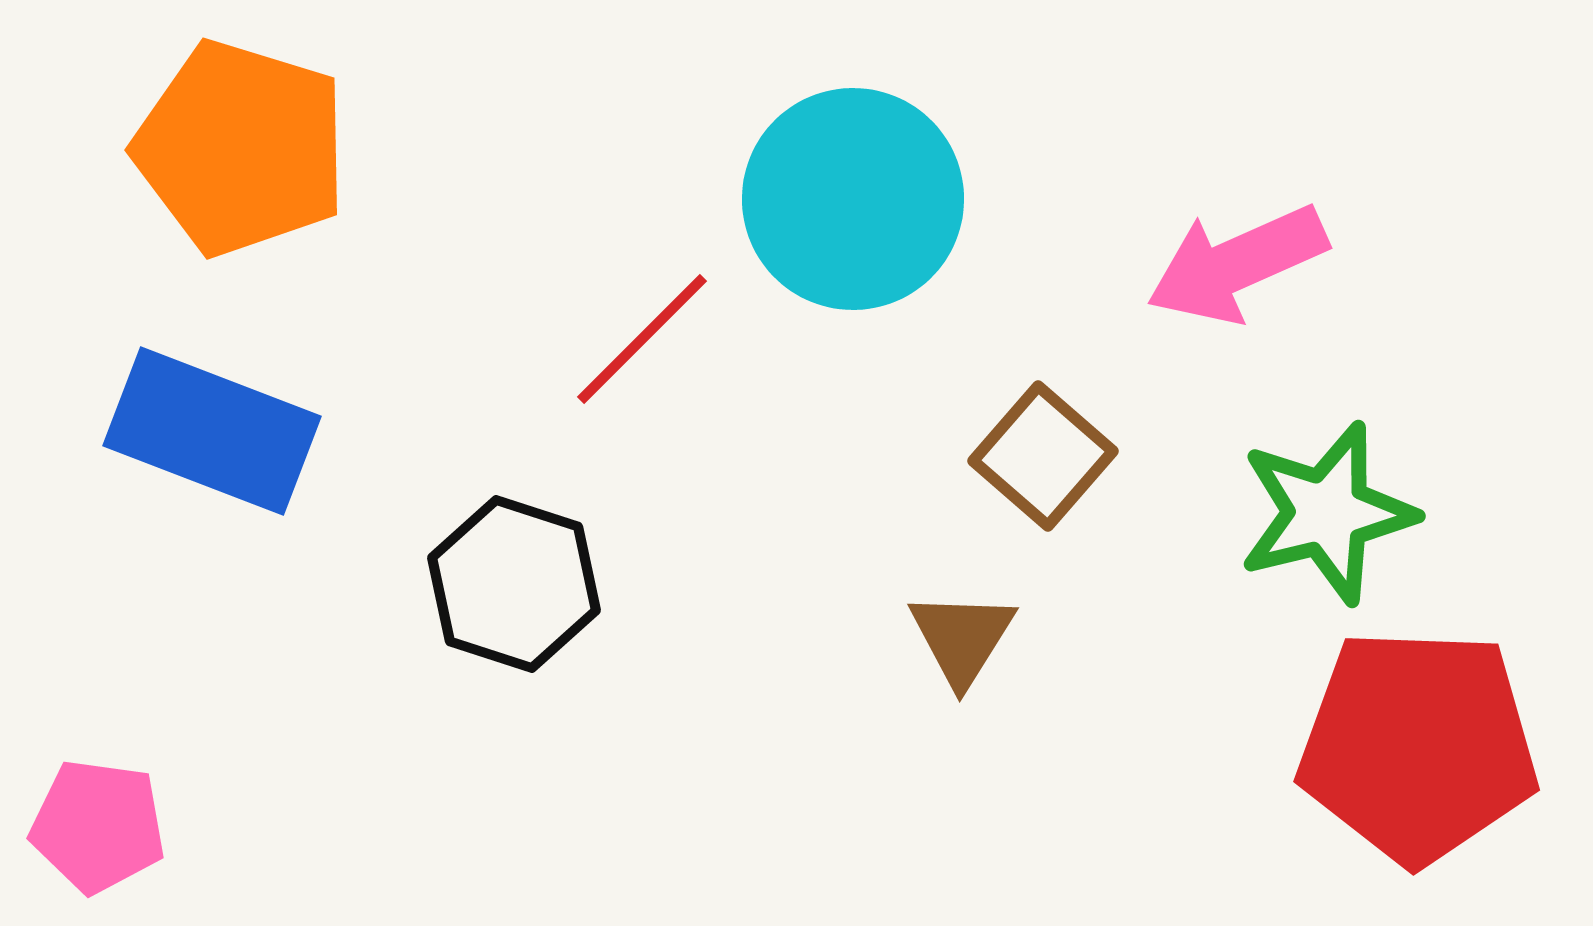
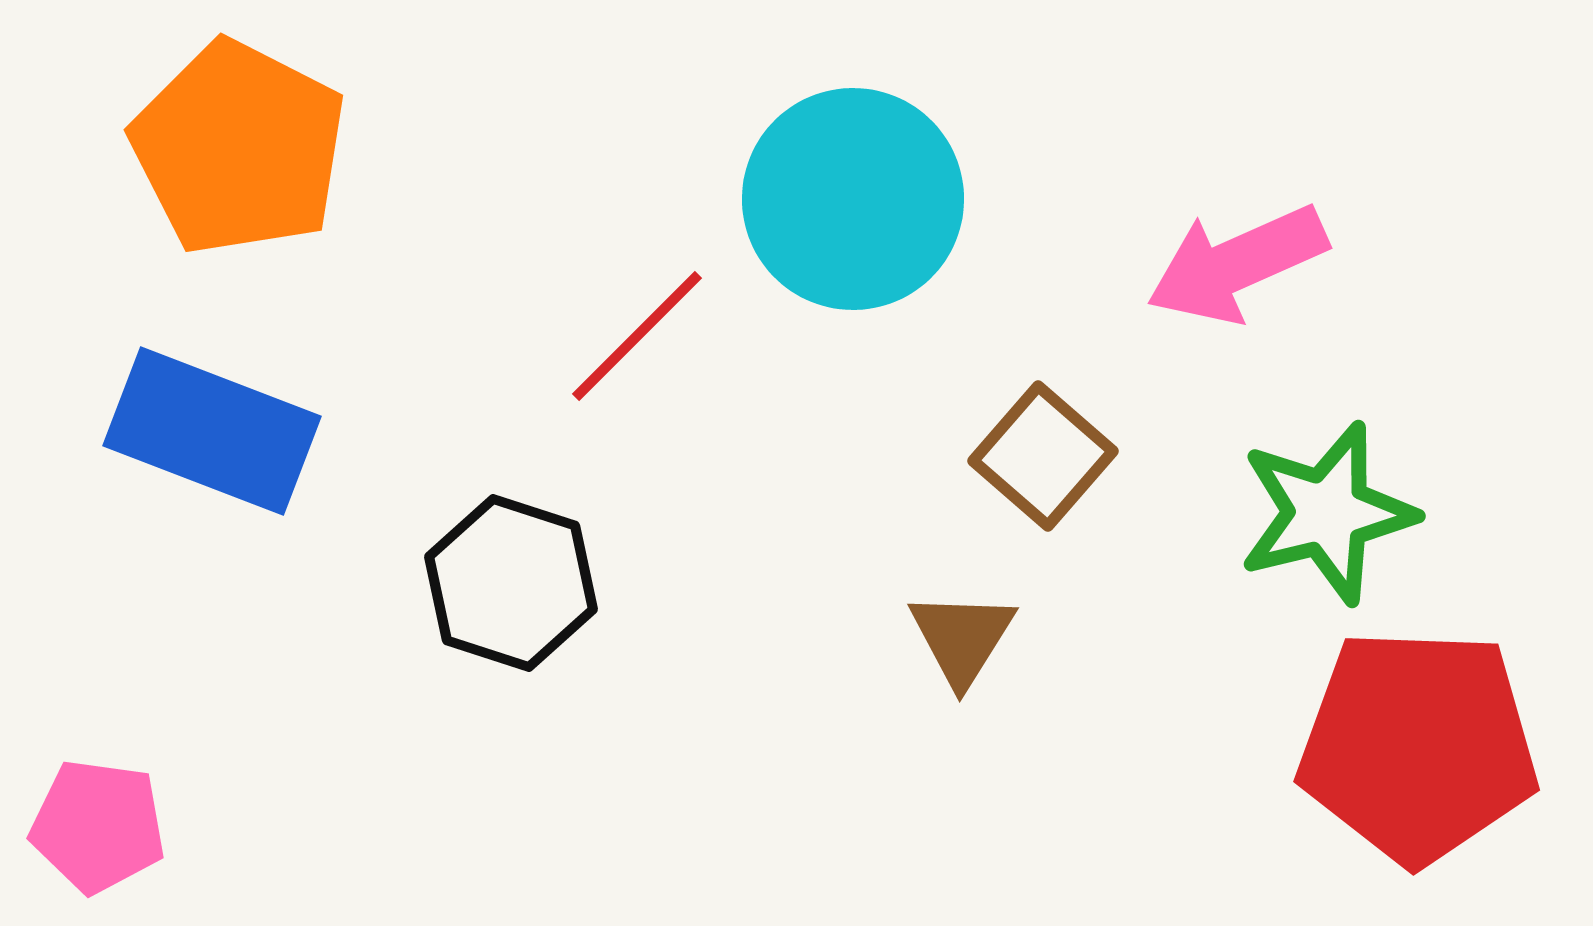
orange pentagon: moved 2 px left; rotated 10 degrees clockwise
red line: moved 5 px left, 3 px up
black hexagon: moved 3 px left, 1 px up
